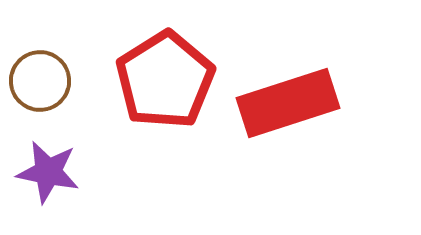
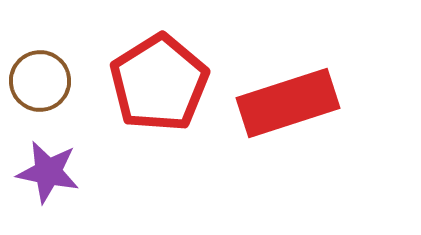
red pentagon: moved 6 px left, 3 px down
